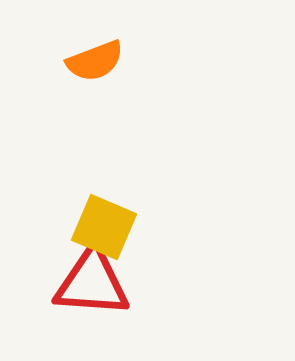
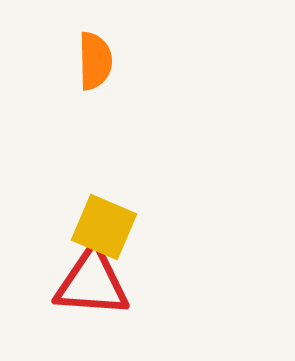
orange semicircle: rotated 70 degrees counterclockwise
